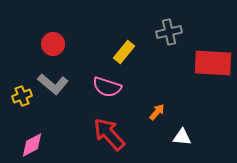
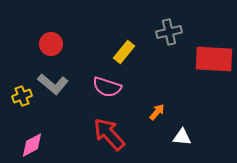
red circle: moved 2 px left
red rectangle: moved 1 px right, 4 px up
